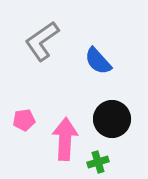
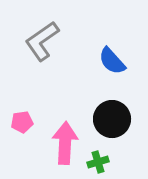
blue semicircle: moved 14 px right
pink pentagon: moved 2 px left, 2 px down
pink arrow: moved 4 px down
